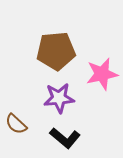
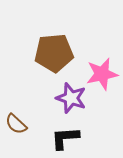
brown pentagon: moved 2 px left, 2 px down
purple star: moved 12 px right; rotated 24 degrees clockwise
black L-shape: rotated 136 degrees clockwise
